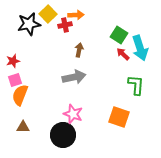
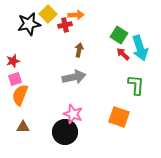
pink square: moved 1 px up
black circle: moved 2 px right, 3 px up
